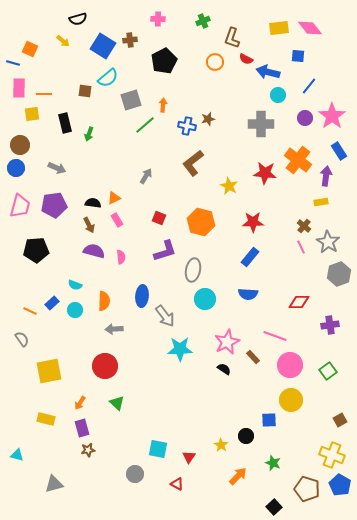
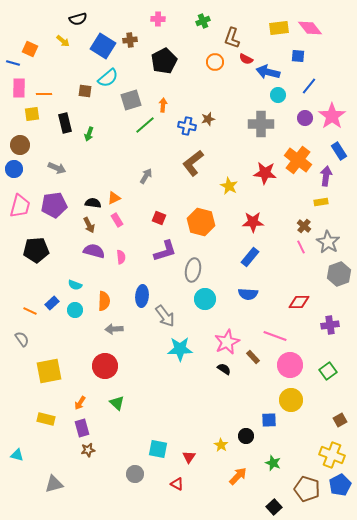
blue circle at (16, 168): moved 2 px left, 1 px down
blue pentagon at (340, 485): rotated 15 degrees clockwise
